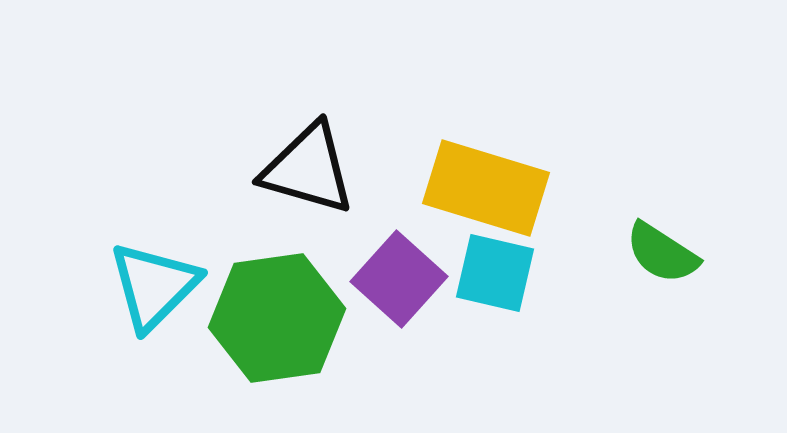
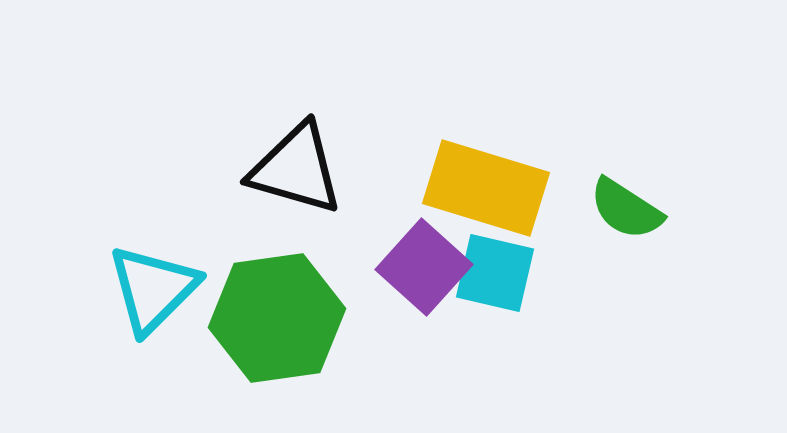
black triangle: moved 12 px left
green semicircle: moved 36 px left, 44 px up
purple square: moved 25 px right, 12 px up
cyan triangle: moved 1 px left, 3 px down
